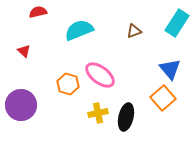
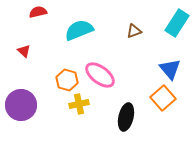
orange hexagon: moved 1 px left, 4 px up
yellow cross: moved 19 px left, 9 px up
